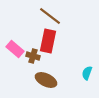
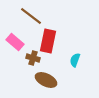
brown line: moved 19 px left
pink rectangle: moved 7 px up
brown cross: moved 2 px down
cyan semicircle: moved 12 px left, 13 px up
